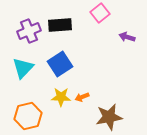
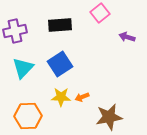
purple cross: moved 14 px left; rotated 10 degrees clockwise
orange hexagon: rotated 12 degrees clockwise
